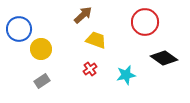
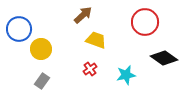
gray rectangle: rotated 21 degrees counterclockwise
